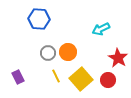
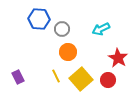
gray circle: moved 14 px right, 24 px up
